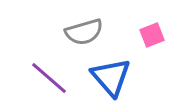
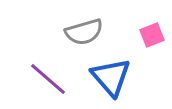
purple line: moved 1 px left, 1 px down
